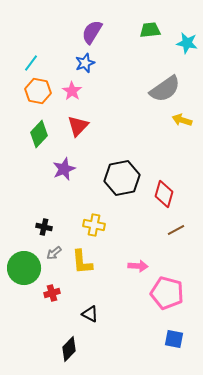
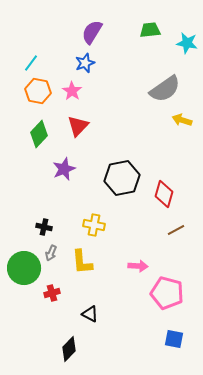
gray arrow: moved 3 px left; rotated 28 degrees counterclockwise
